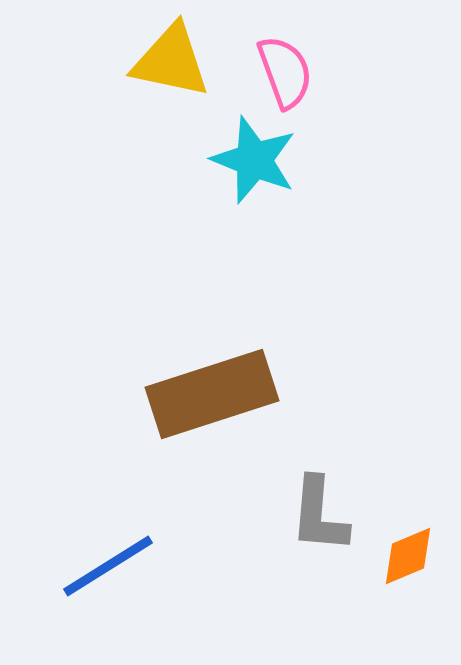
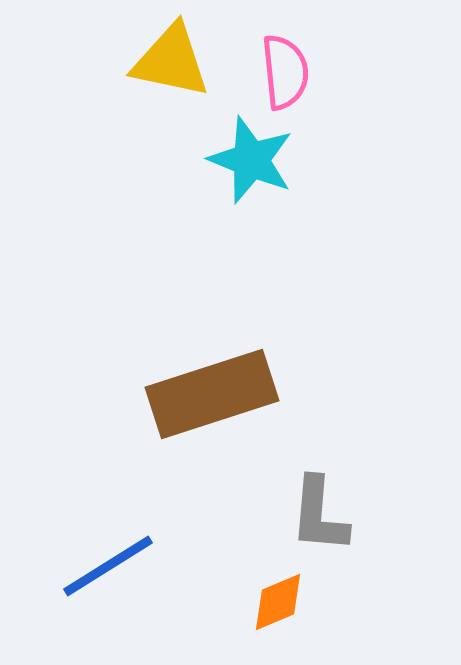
pink semicircle: rotated 14 degrees clockwise
cyan star: moved 3 px left
orange diamond: moved 130 px left, 46 px down
